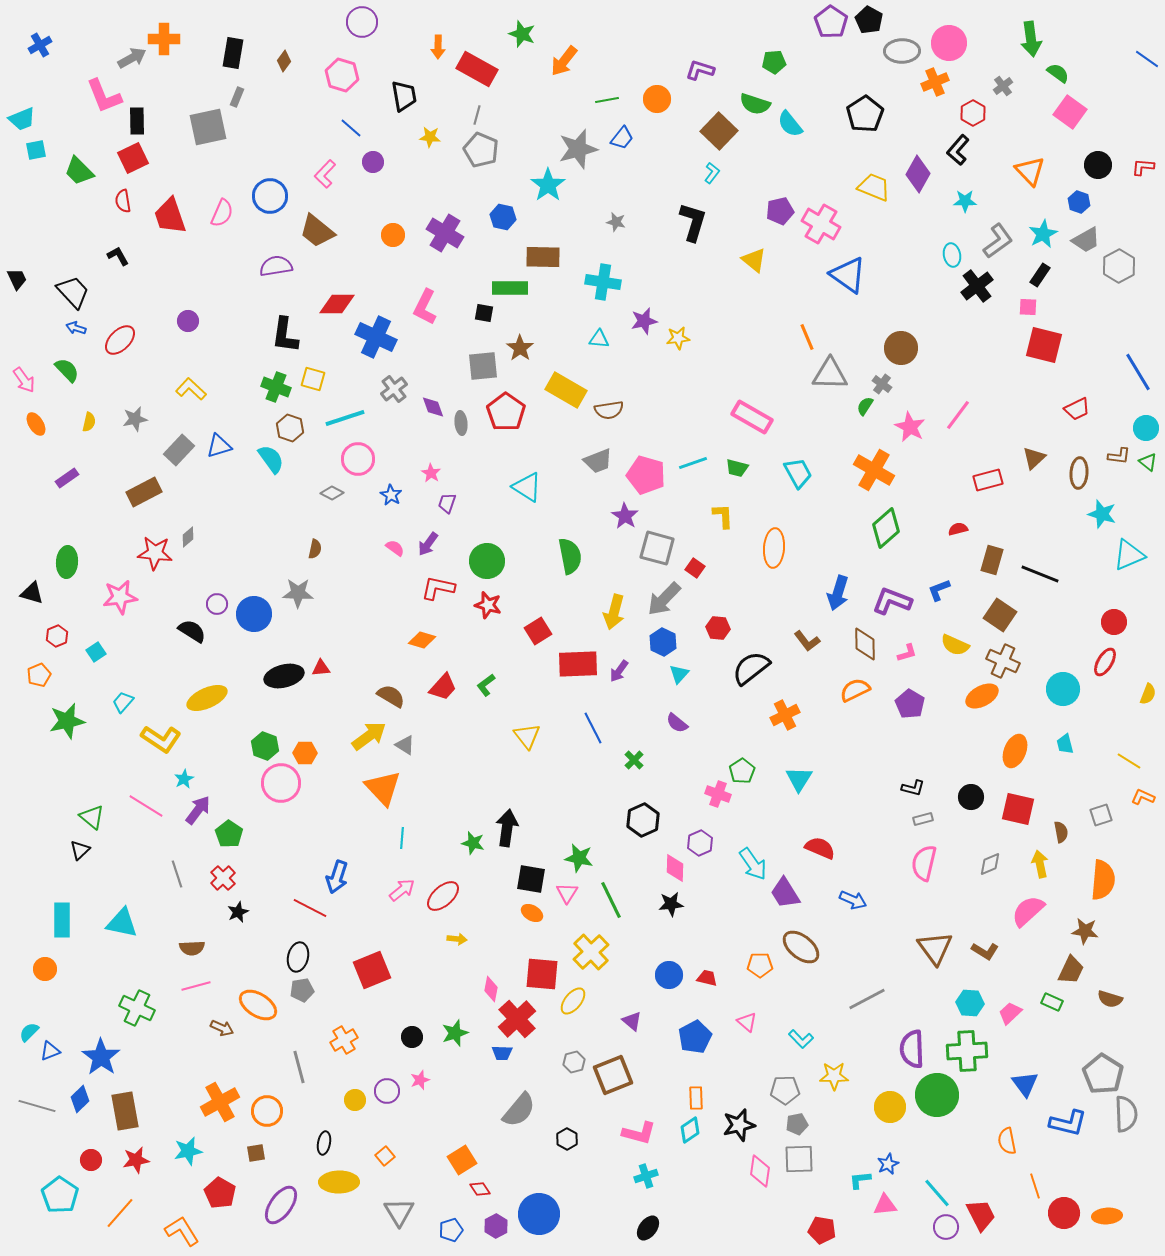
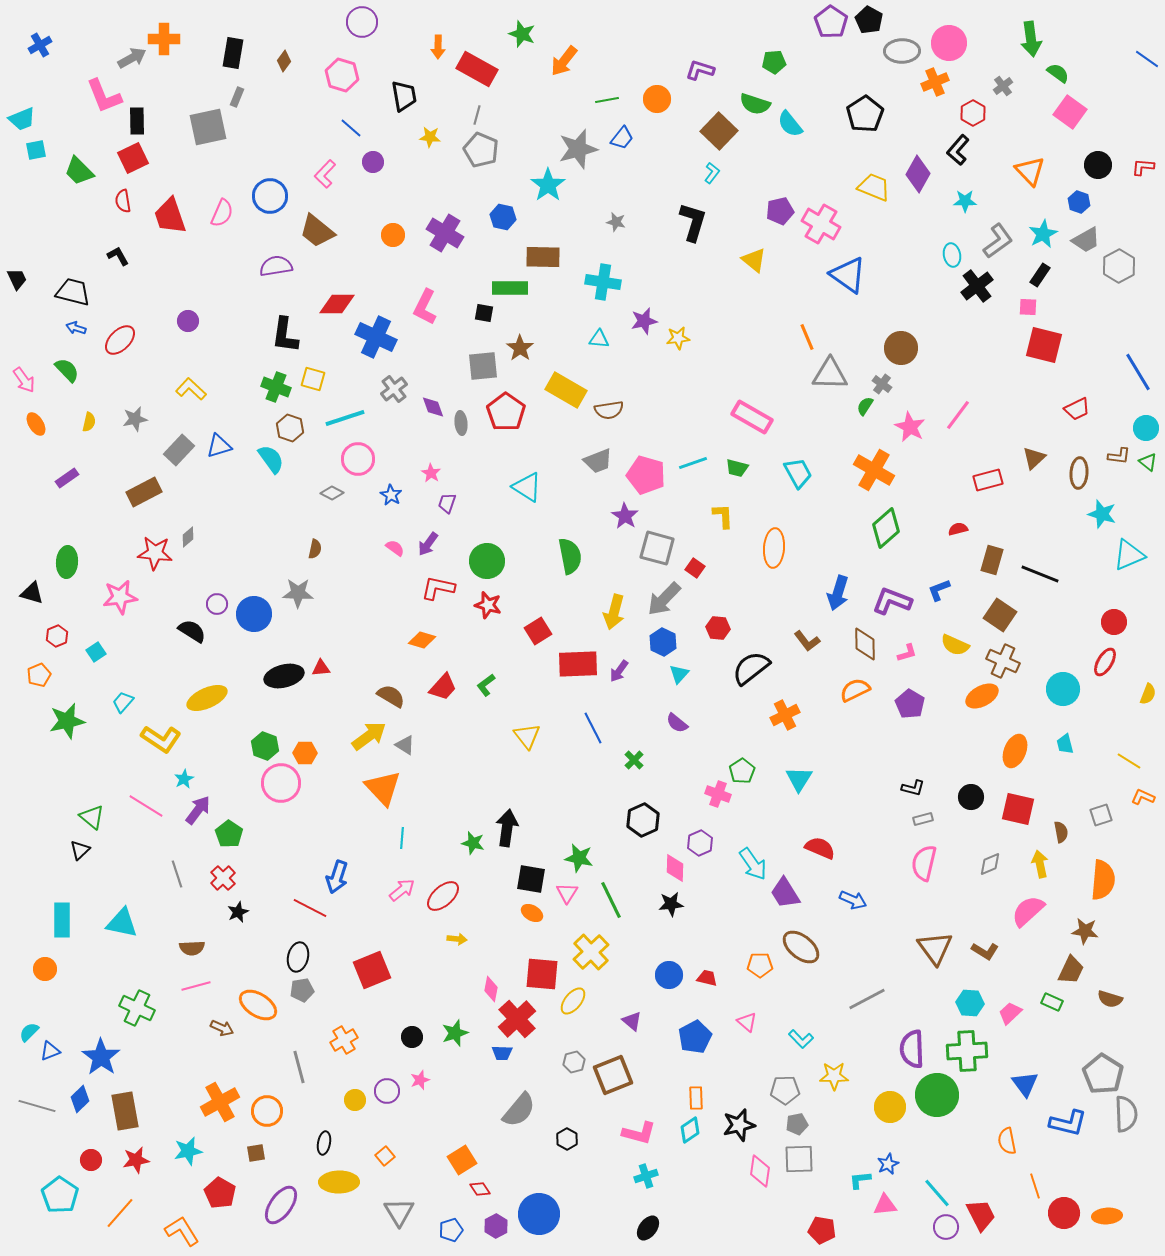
black trapezoid at (73, 292): rotated 33 degrees counterclockwise
